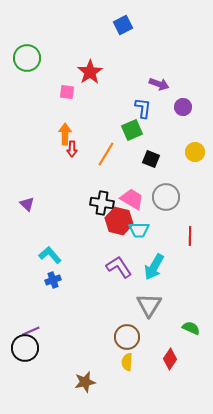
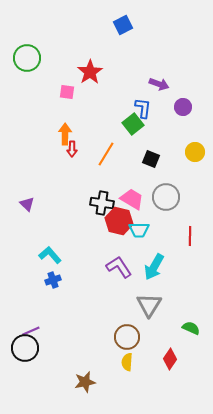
green square: moved 1 px right, 6 px up; rotated 15 degrees counterclockwise
